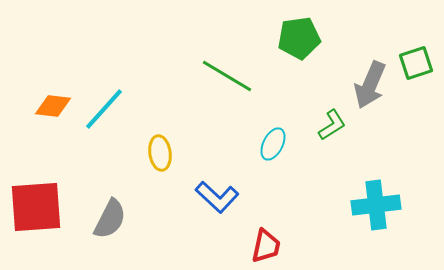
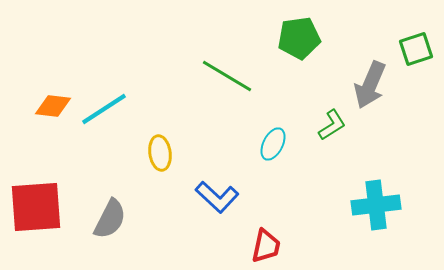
green square: moved 14 px up
cyan line: rotated 15 degrees clockwise
